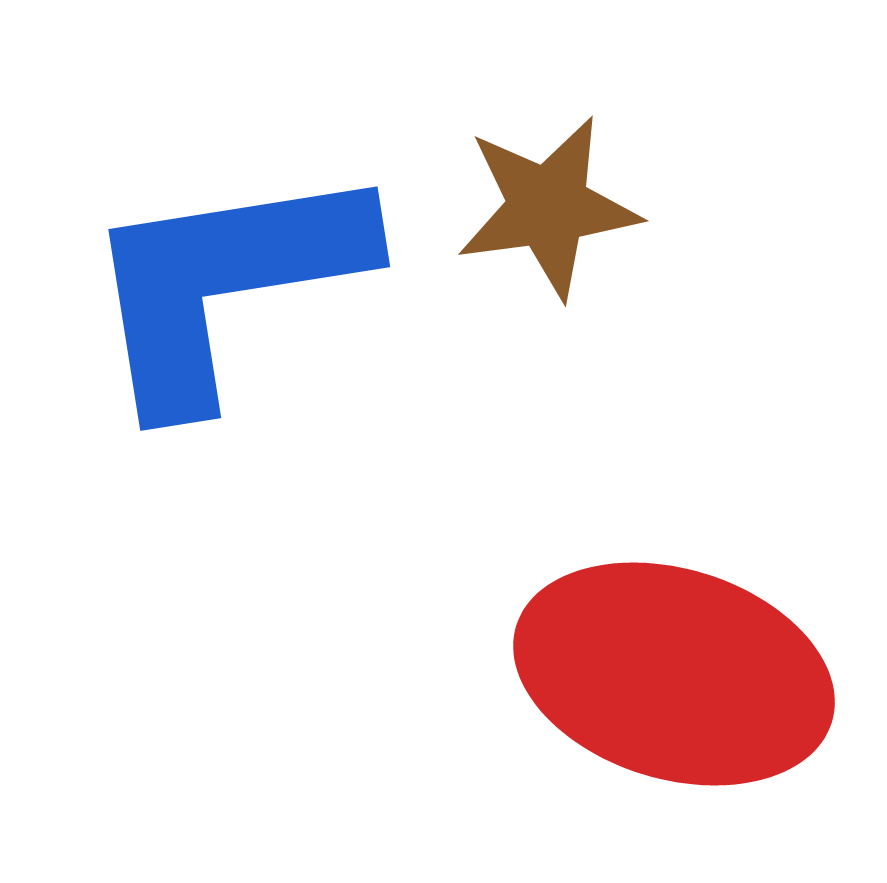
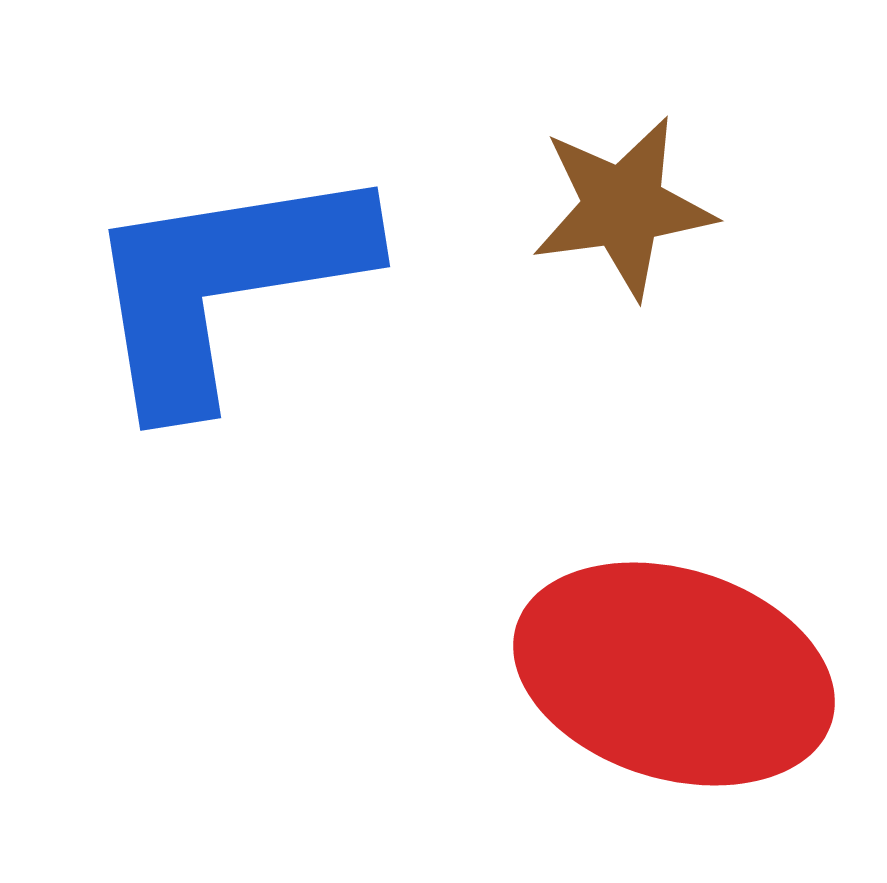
brown star: moved 75 px right
